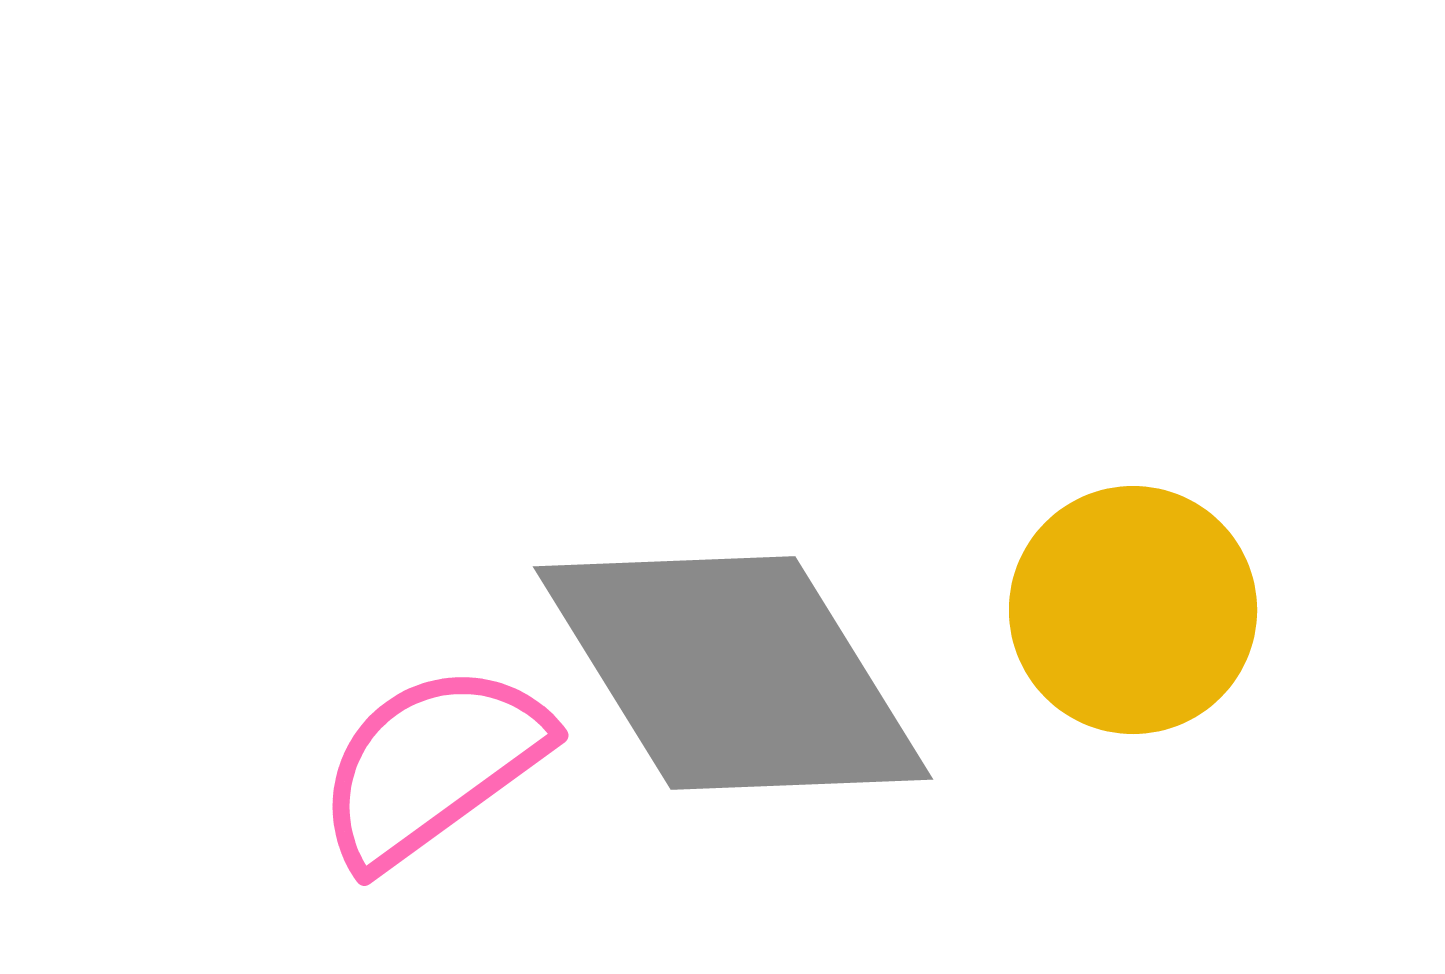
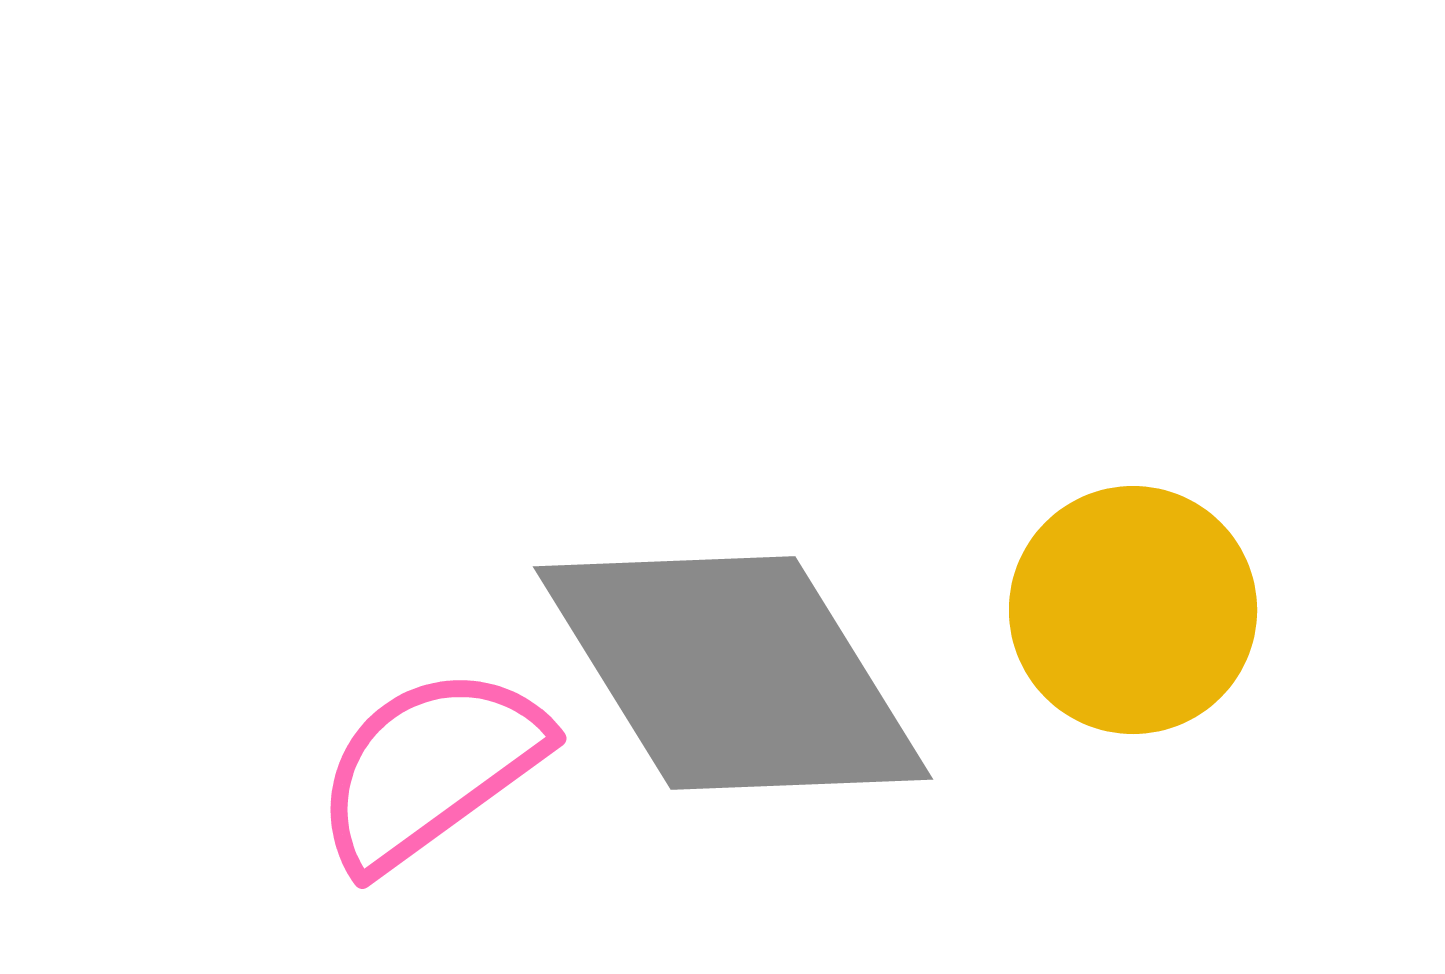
pink semicircle: moved 2 px left, 3 px down
